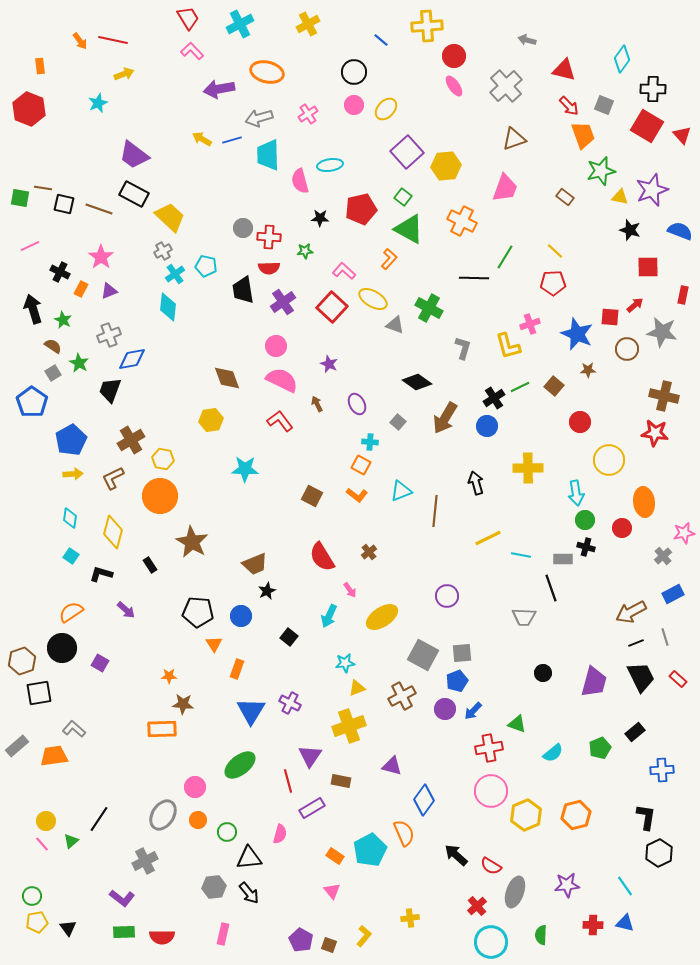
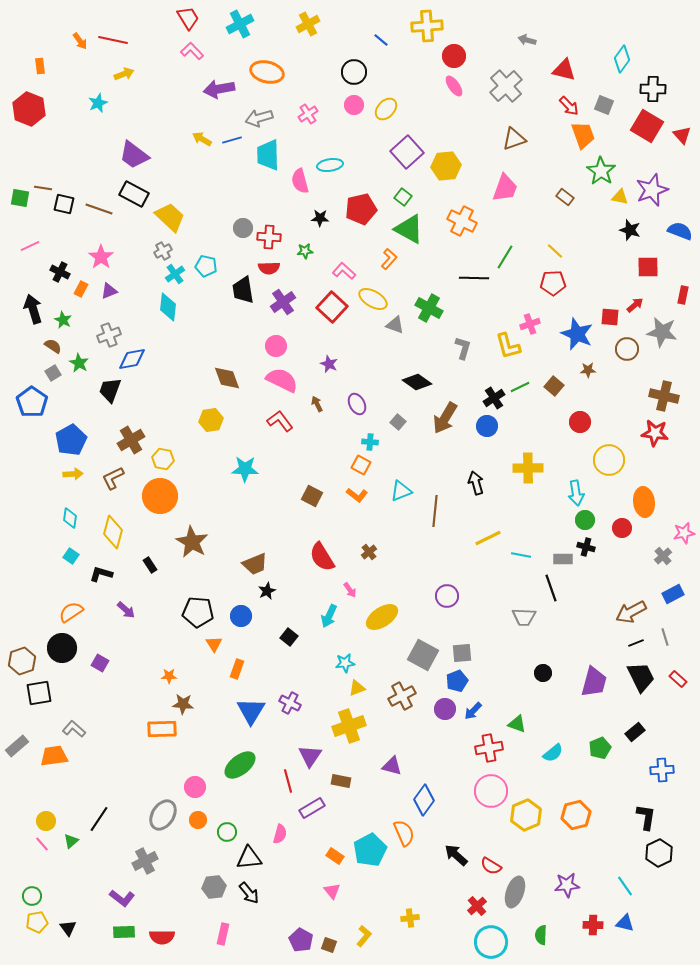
green star at (601, 171): rotated 24 degrees counterclockwise
